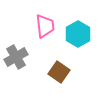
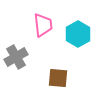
pink trapezoid: moved 2 px left, 1 px up
brown square: moved 1 px left, 6 px down; rotated 30 degrees counterclockwise
